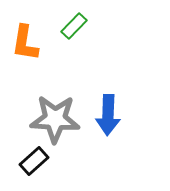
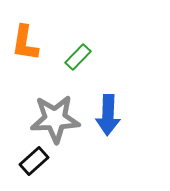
green rectangle: moved 4 px right, 31 px down
gray star: rotated 6 degrees counterclockwise
